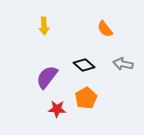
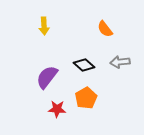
gray arrow: moved 3 px left, 2 px up; rotated 18 degrees counterclockwise
